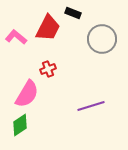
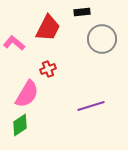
black rectangle: moved 9 px right, 1 px up; rotated 28 degrees counterclockwise
pink L-shape: moved 2 px left, 6 px down
